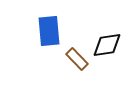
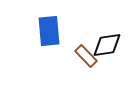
brown rectangle: moved 9 px right, 3 px up
